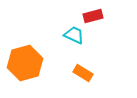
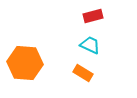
cyan trapezoid: moved 16 px right, 10 px down
orange hexagon: rotated 20 degrees clockwise
